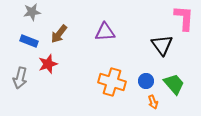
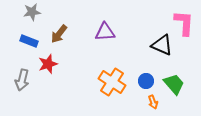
pink L-shape: moved 5 px down
black triangle: rotated 30 degrees counterclockwise
gray arrow: moved 2 px right, 2 px down
orange cross: rotated 16 degrees clockwise
